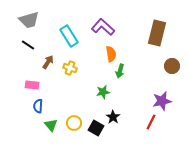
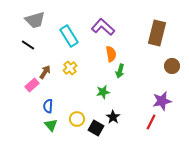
gray trapezoid: moved 6 px right
brown arrow: moved 3 px left, 10 px down
yellow cross: rotated 32 degrees clockwise
pink rectangle: rotated 48 degrees counterclockwise
blue semicircle: moved 10 px right
yellow circle: moved 3 px right, 4 px up
